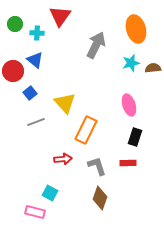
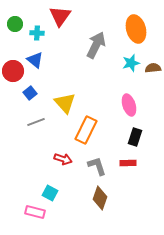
red arrow: rotated 24 degrees clockwise
